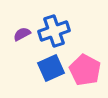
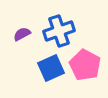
blue cross: moved 5 px right
pink pentagon: moved 5 px up
